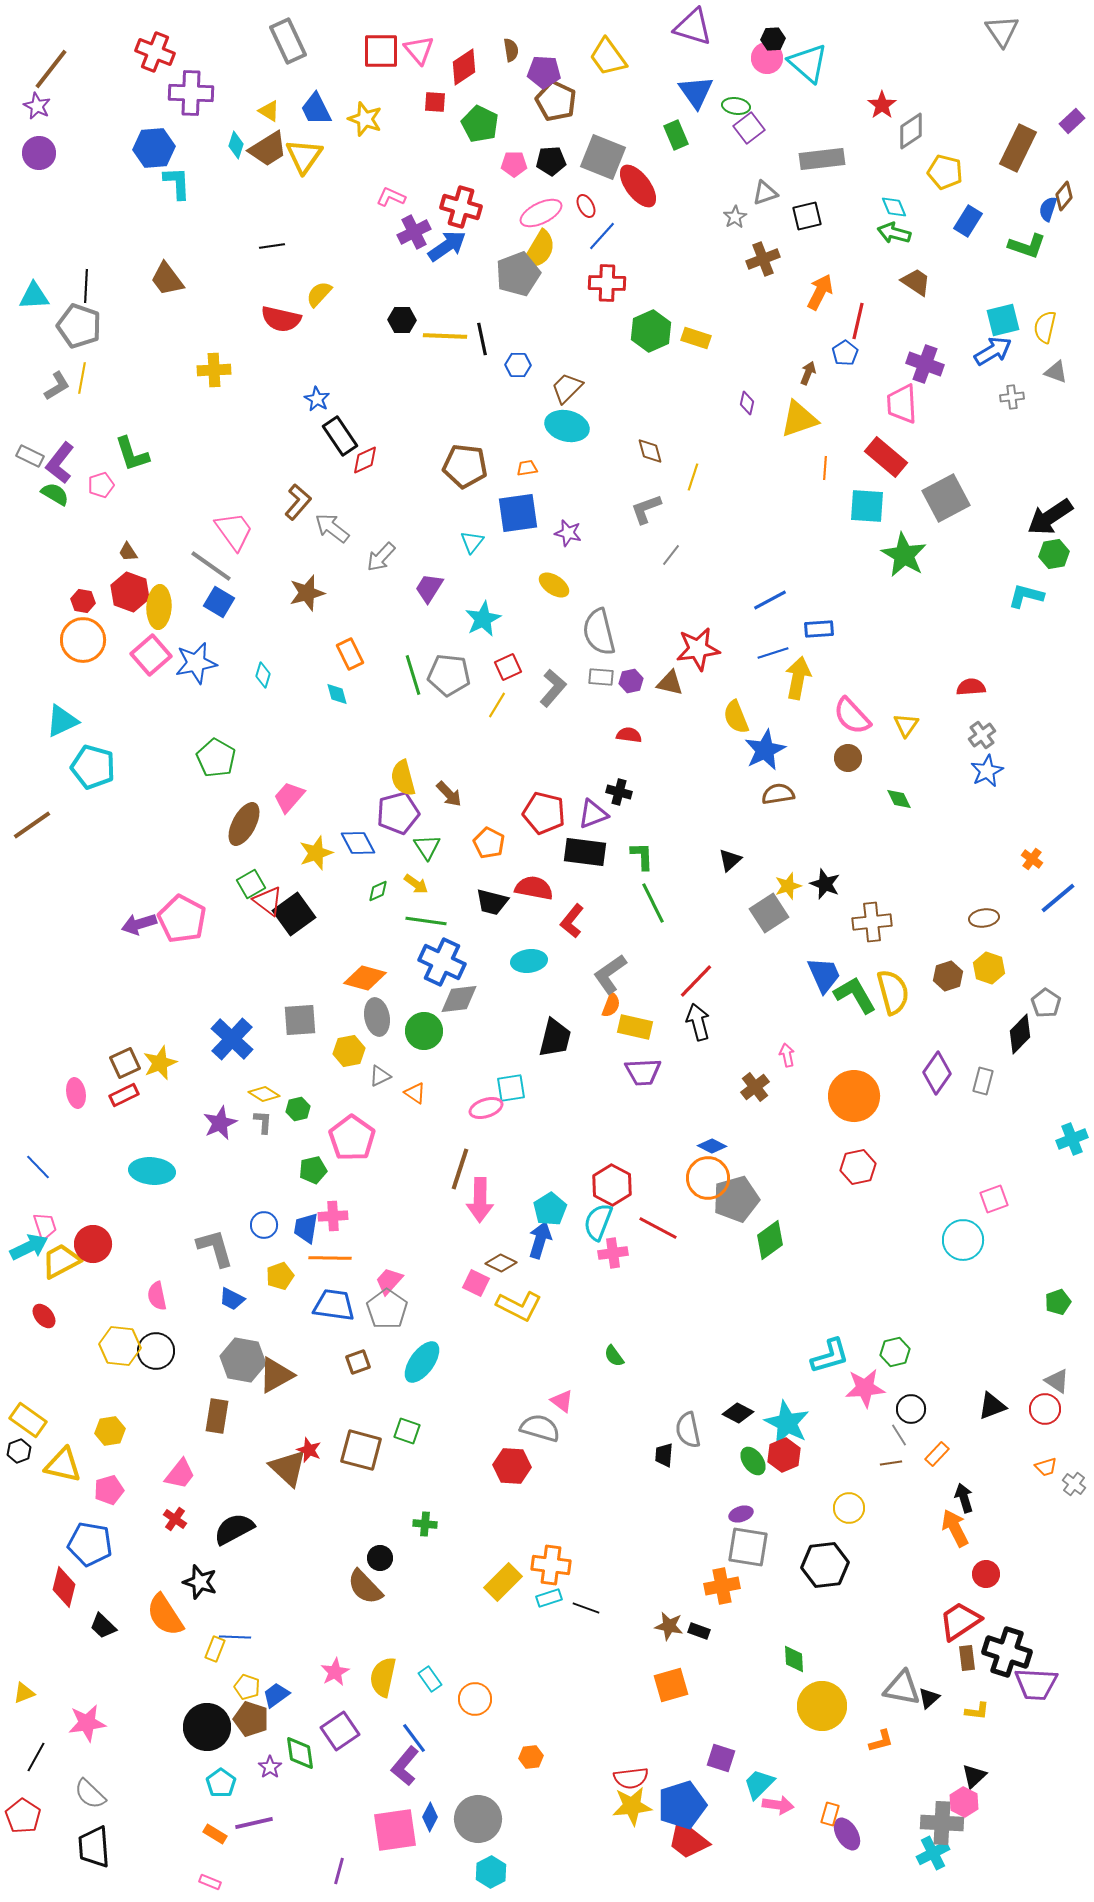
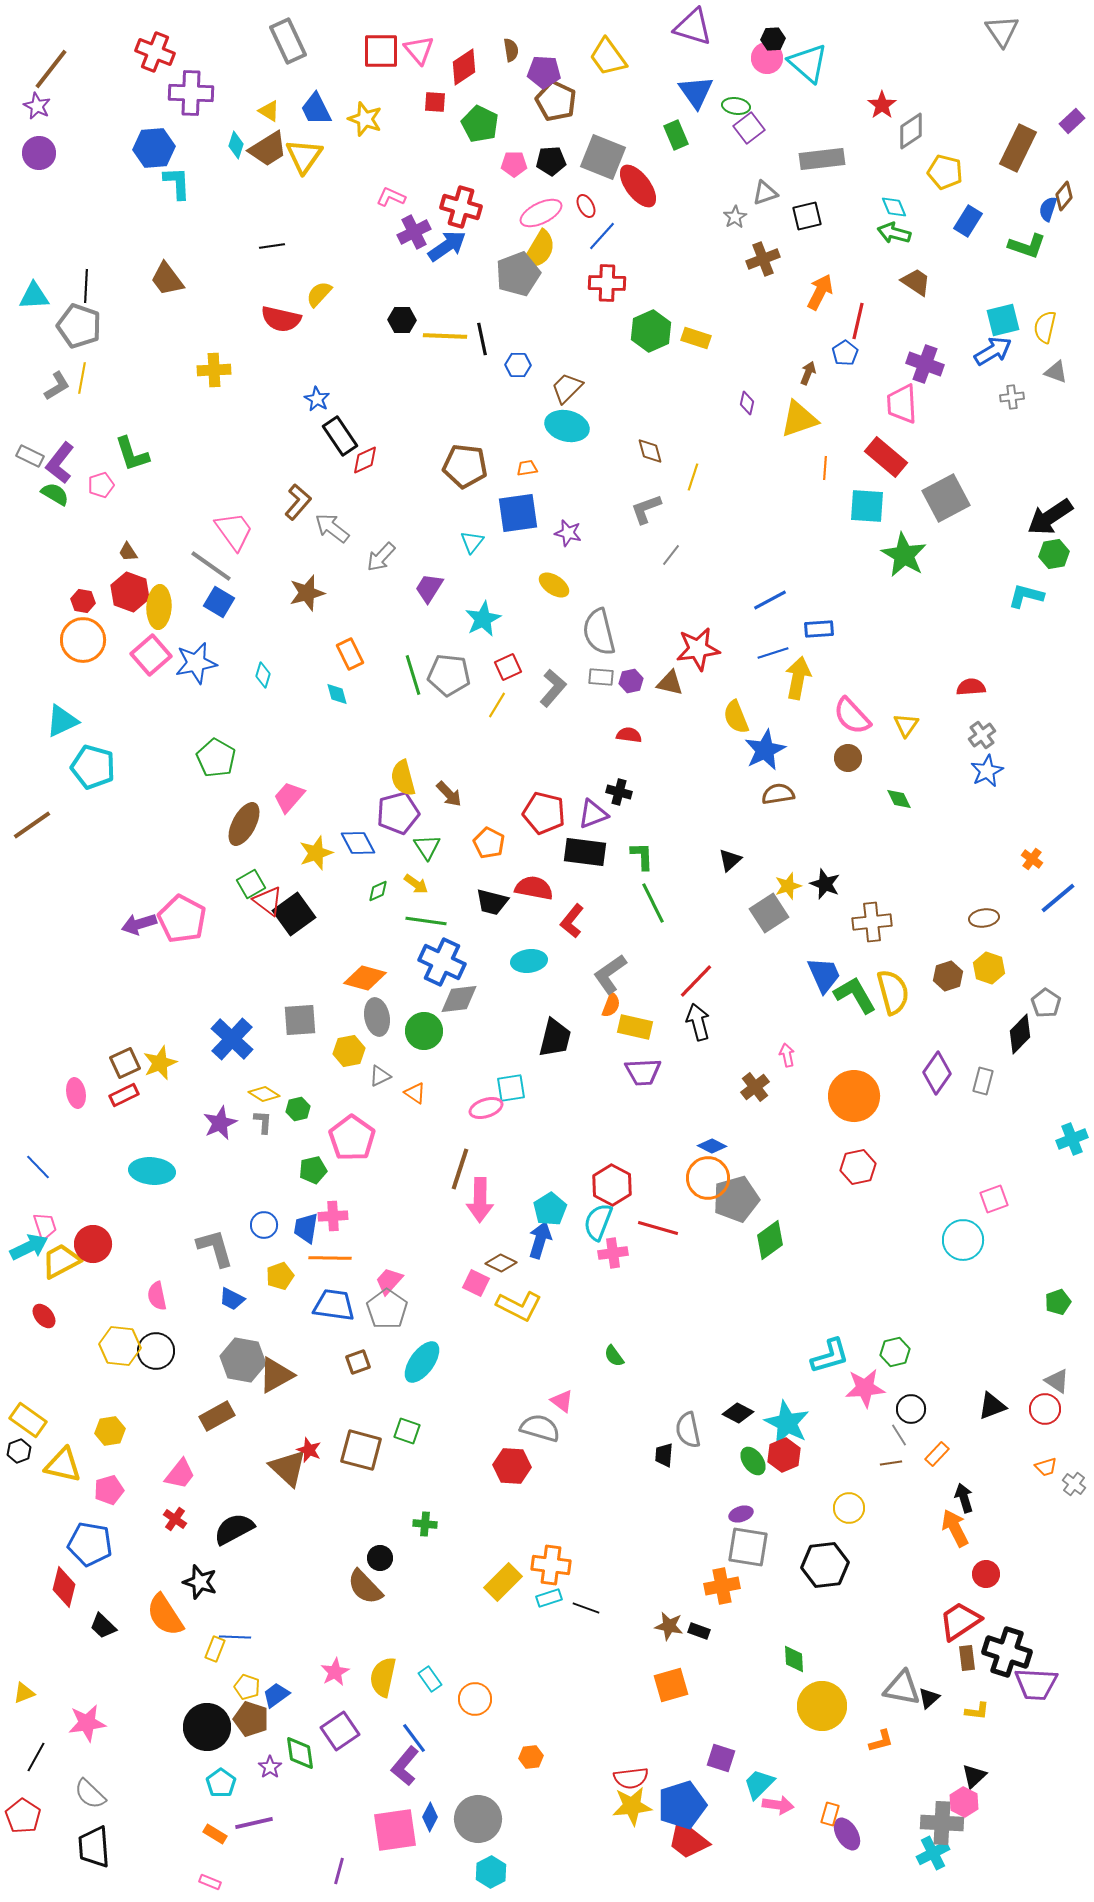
red line at (658, 1228): rotated 12 degrees counterclockwise
brown rectangle at (217, 1416): rotated 52 degrees clockwise
